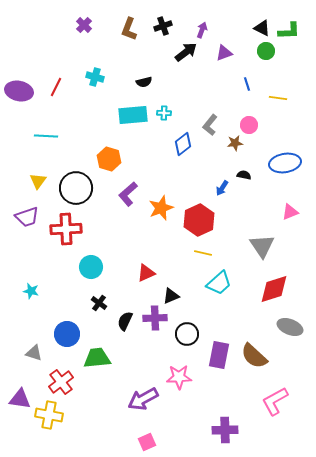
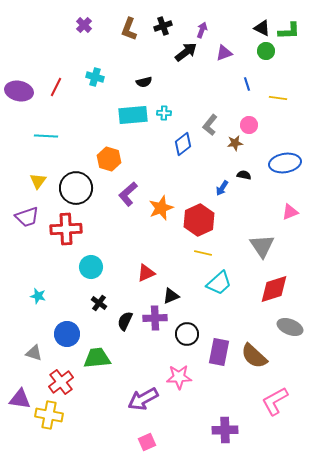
cyan star at (31, 291): moved 7 px right, 5 px down
purple rectangle at (219, 355): moved 3 px up
